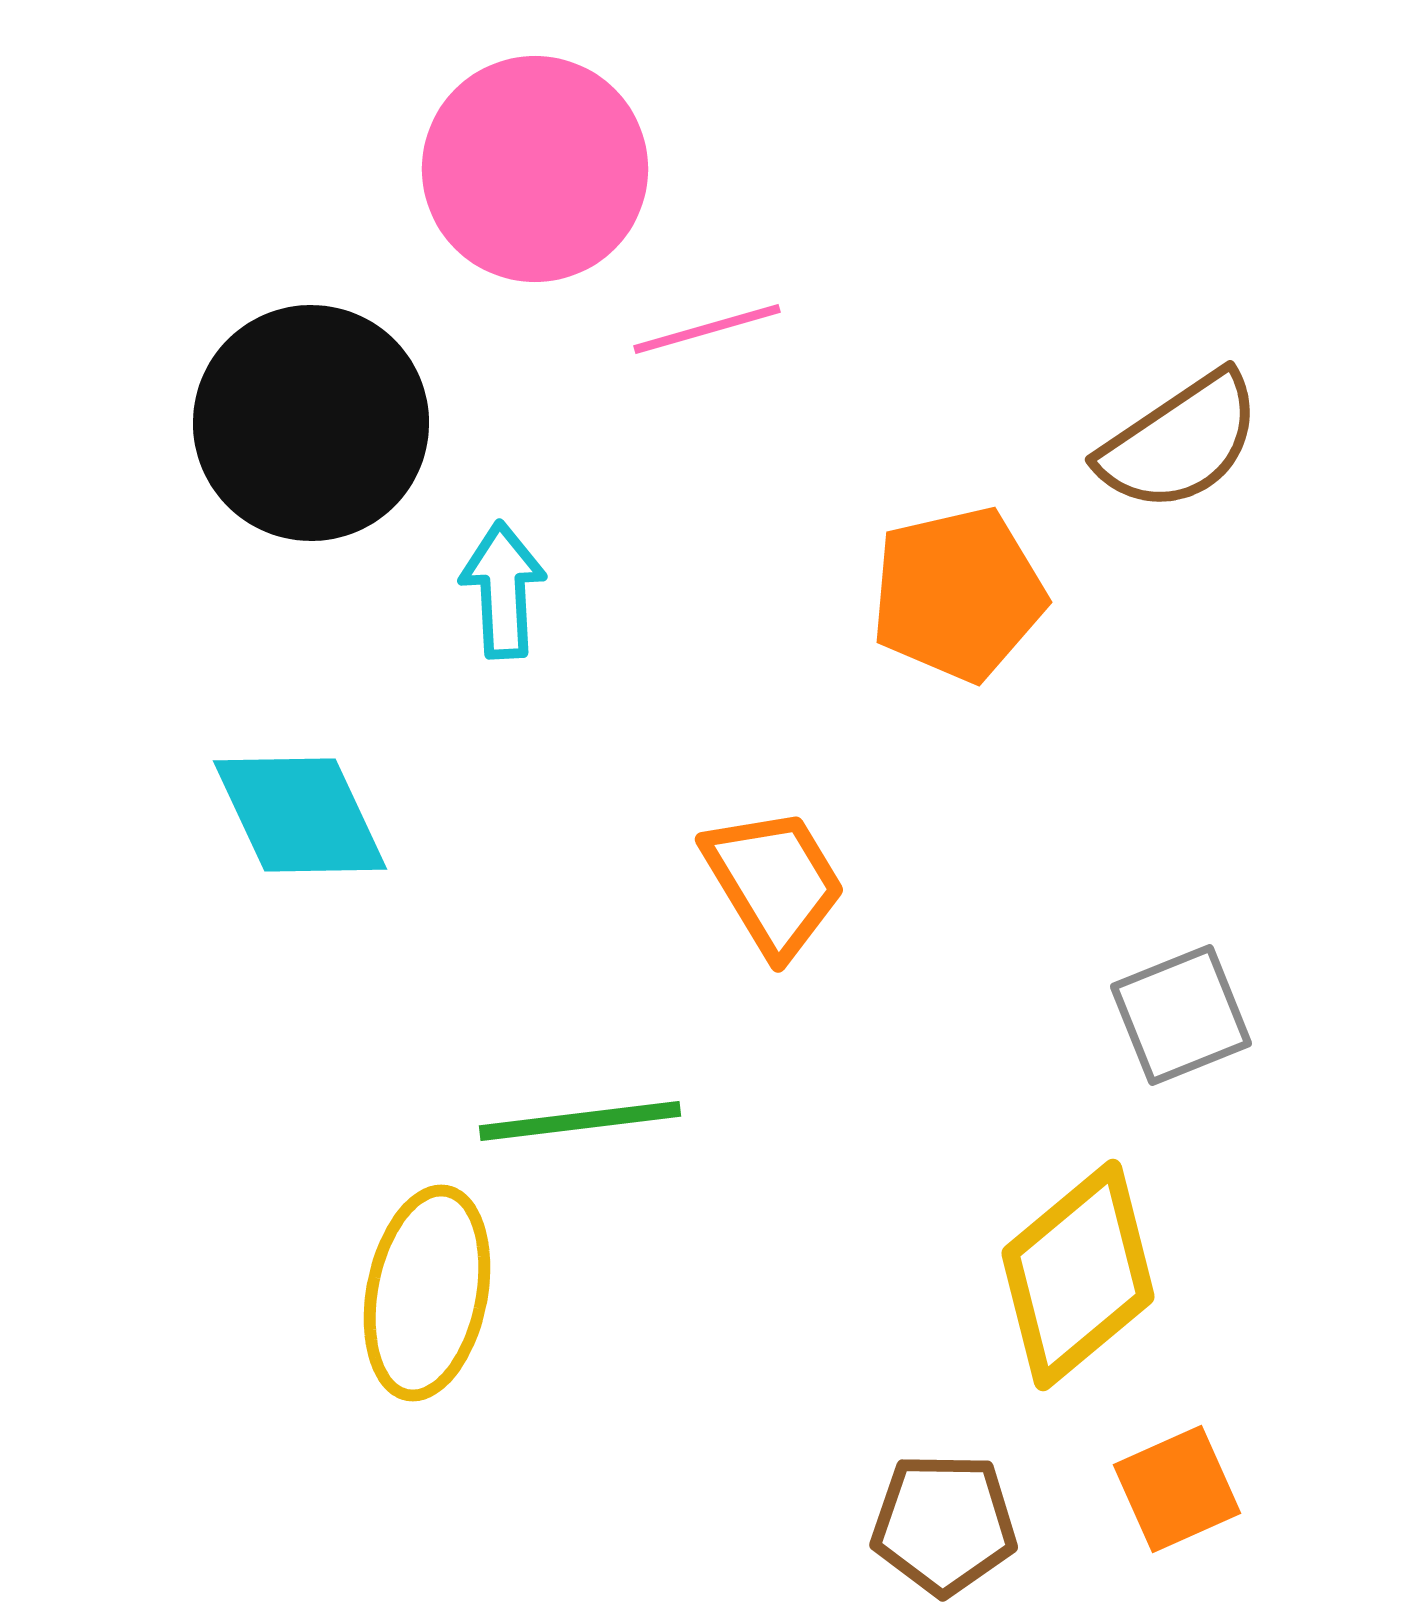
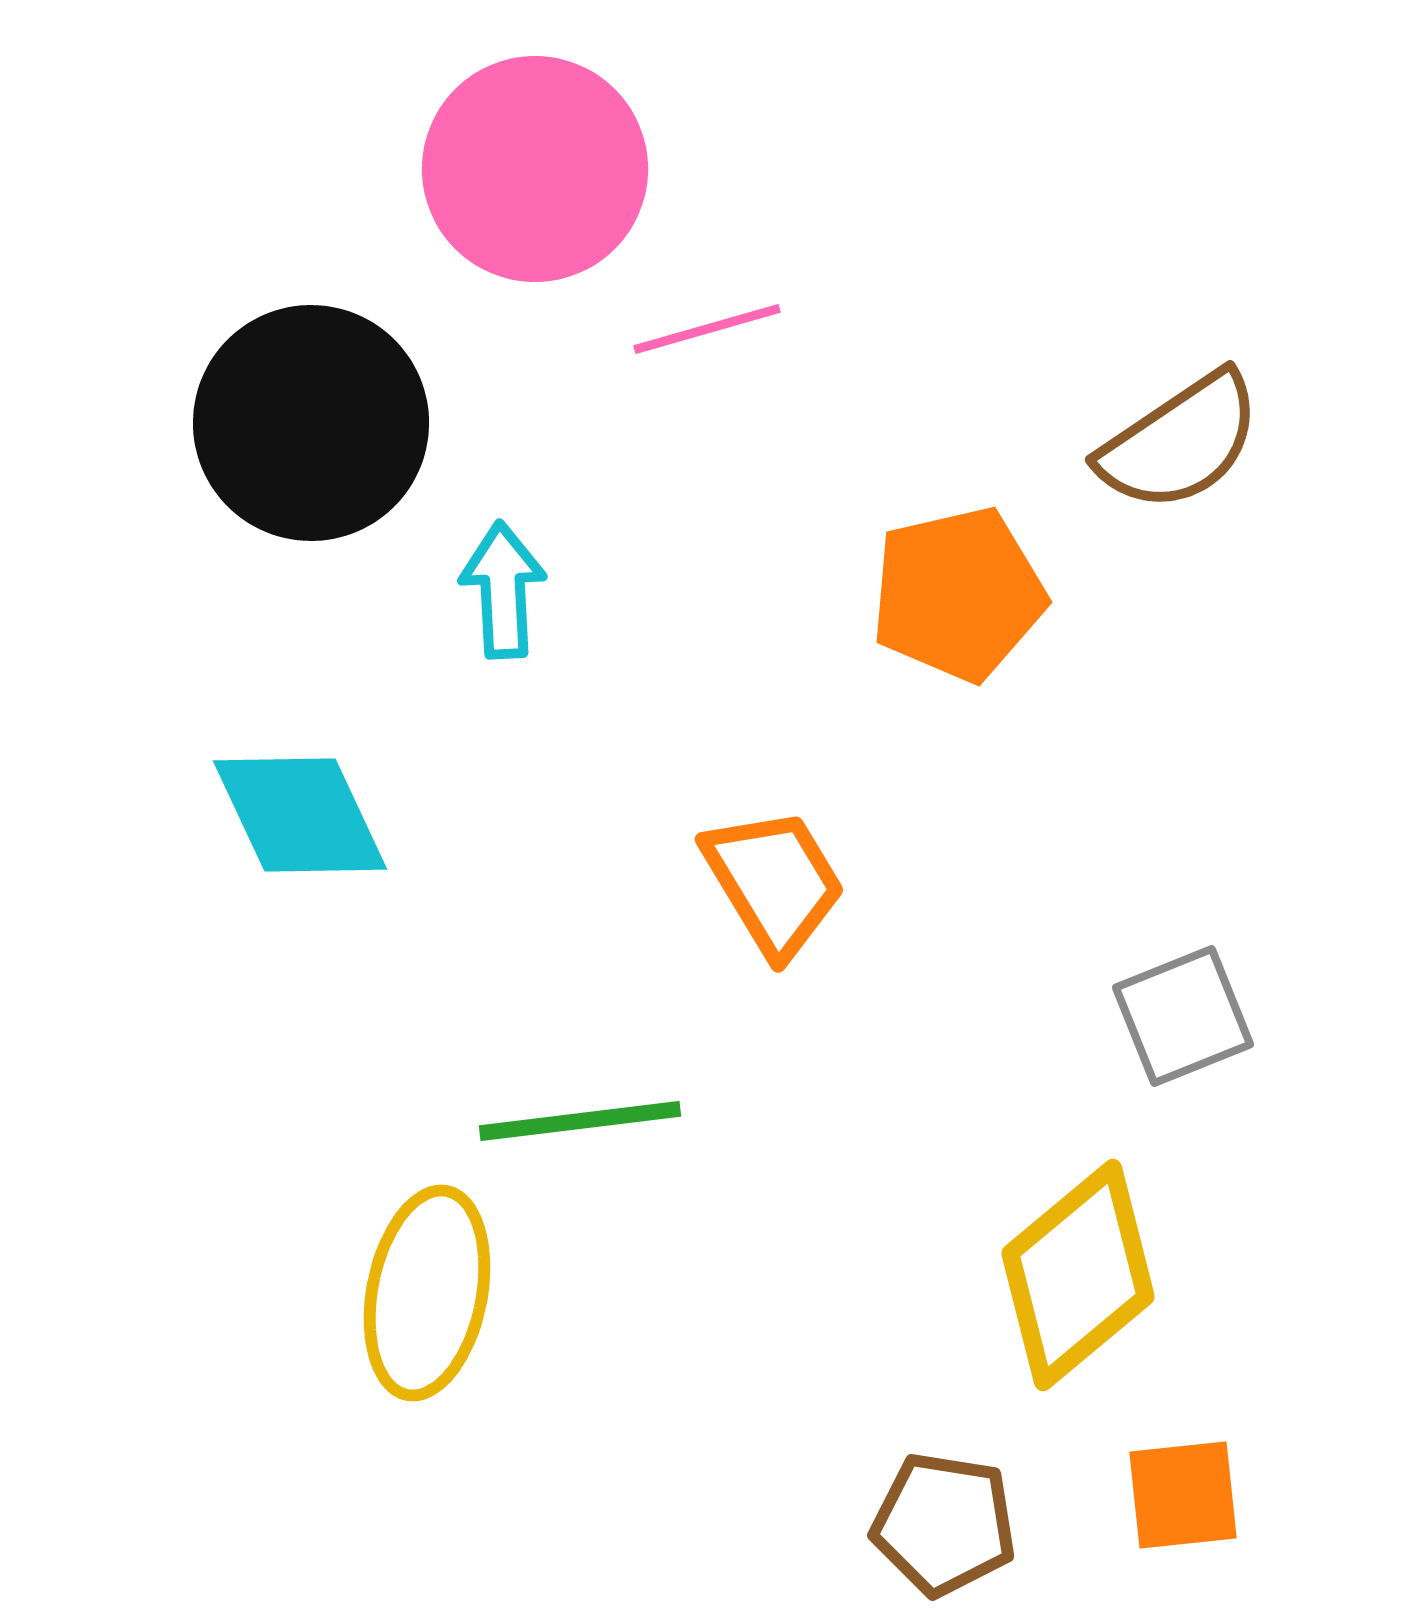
gray square: moved 2 px right, 1 px down
orange square: moved 6 px right, 6 px down; rotated 18 degrees clockwise
brown pentagon: rotated 8 degrees clockwise
